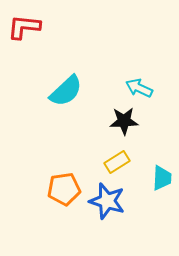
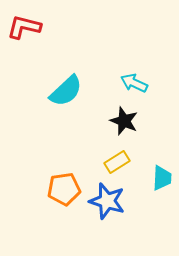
red L-shape: rotated 8 degrees clockwise
cyan arrow: moved 5 px left, 5 px up
black star: rotated 24 degrees clockwise
